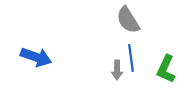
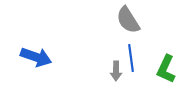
gray arrow: moved 1 px left, 1 px down
